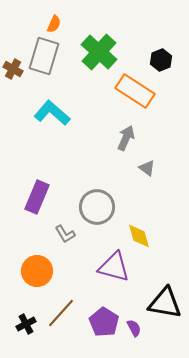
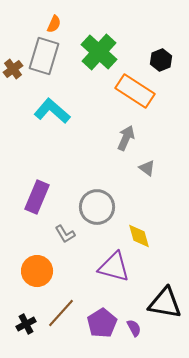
brown cross: rotated 24 degrees clockwise
cyan L-shape: moved 2 px up
purple pentagon: moved 2 px left, 1 px down; rotated 8 degrees clockwise
